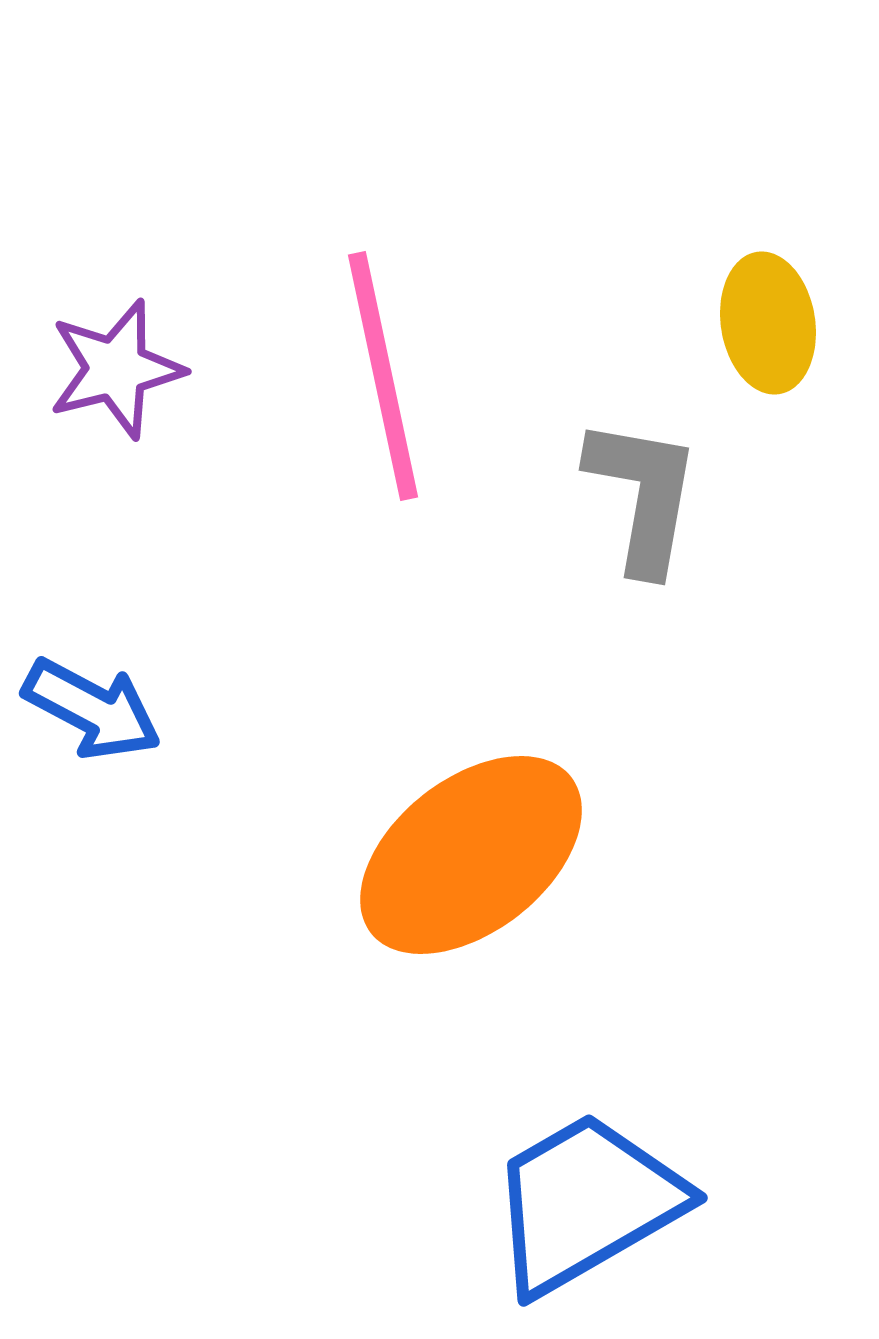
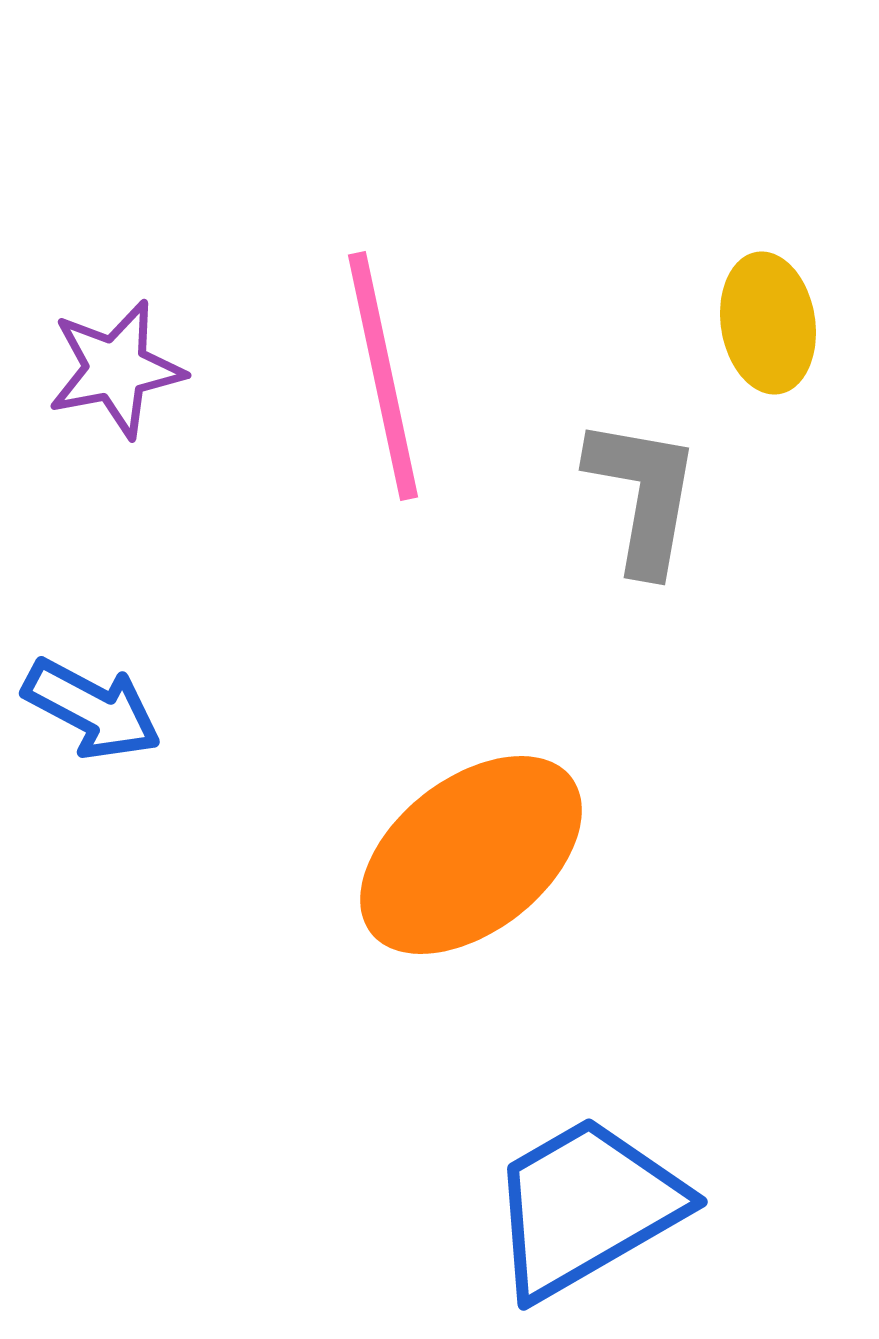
purple star: rotated 3 degrees clockwise
blue trapezoid: moved 4 px down
